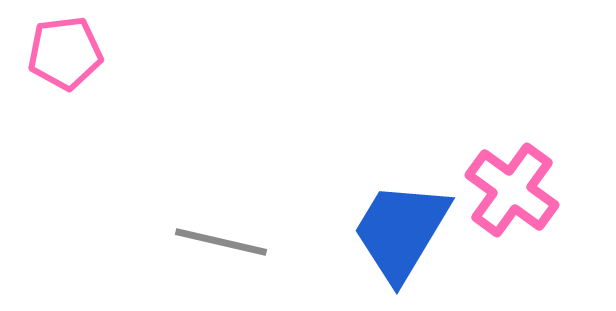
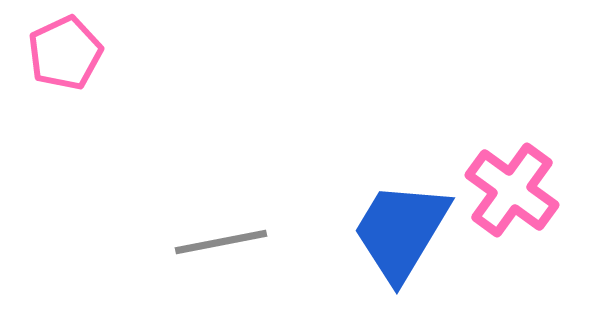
pink pentagon: rotated 18 degrees counterclockwise
gray line: rotated 24 degrees counterclockwise
